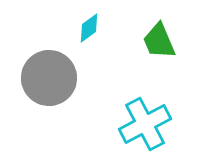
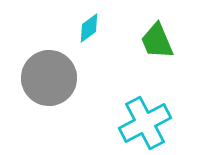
green trapezoid: moved 2 px left
cyan cross: moved 1 px up
